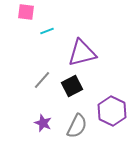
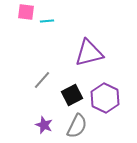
cyan line: moved 10 px up; rotated 16 degrees clockwise
purple triangle: moved 7 px right
black square: moved 9 px down
purple hexagon: moved 7 px left, 13 px up
purple star: moved 1 px right, 2 px down
